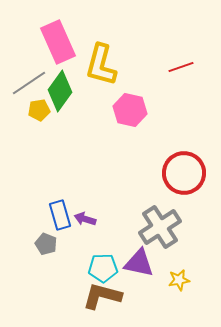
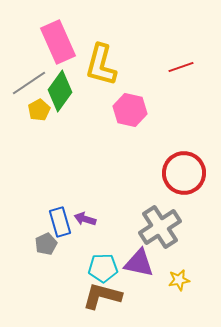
yellow pentagon: rotated 20 degrees counterclockwise
blue rectangle: moved 7 px down
gray pentagon: rotated 25 degrees clockwise
